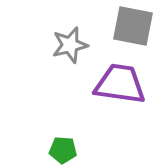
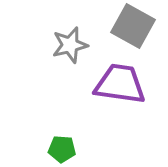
gray square: rotated 18 degrees clockwise
green pentagon: moved 1 px left, 1 px up
